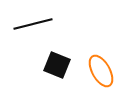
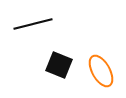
black square: moved 2 px right
